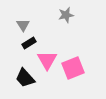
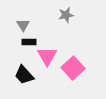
black rectangle: moved 1 px up; rotated 32 degrees clockwise
pink triangle: moved 4 px up
pink square: rotated 20 degrees counterclockwise
black trapezoid: moved 1 px left, 3 px up
